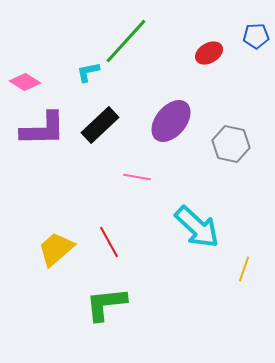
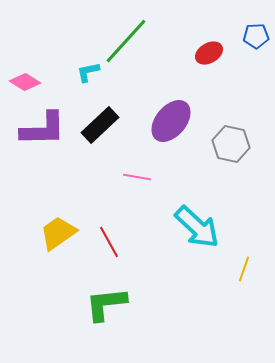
yellow trapezoid: moved 2 px right, 16 px up; rotated 6 degrees clockwise
